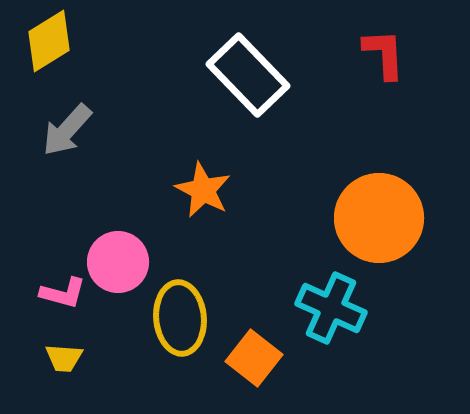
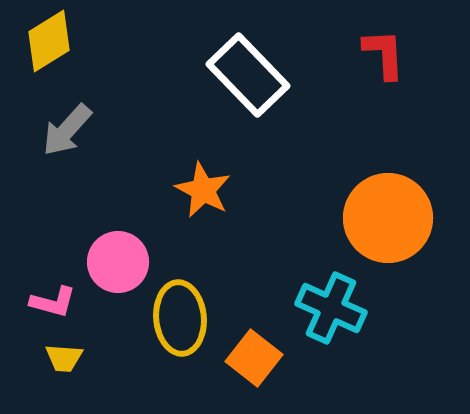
orange circle: moved 9 px right
pink L-shape: moved 10 px left, 9 px down
